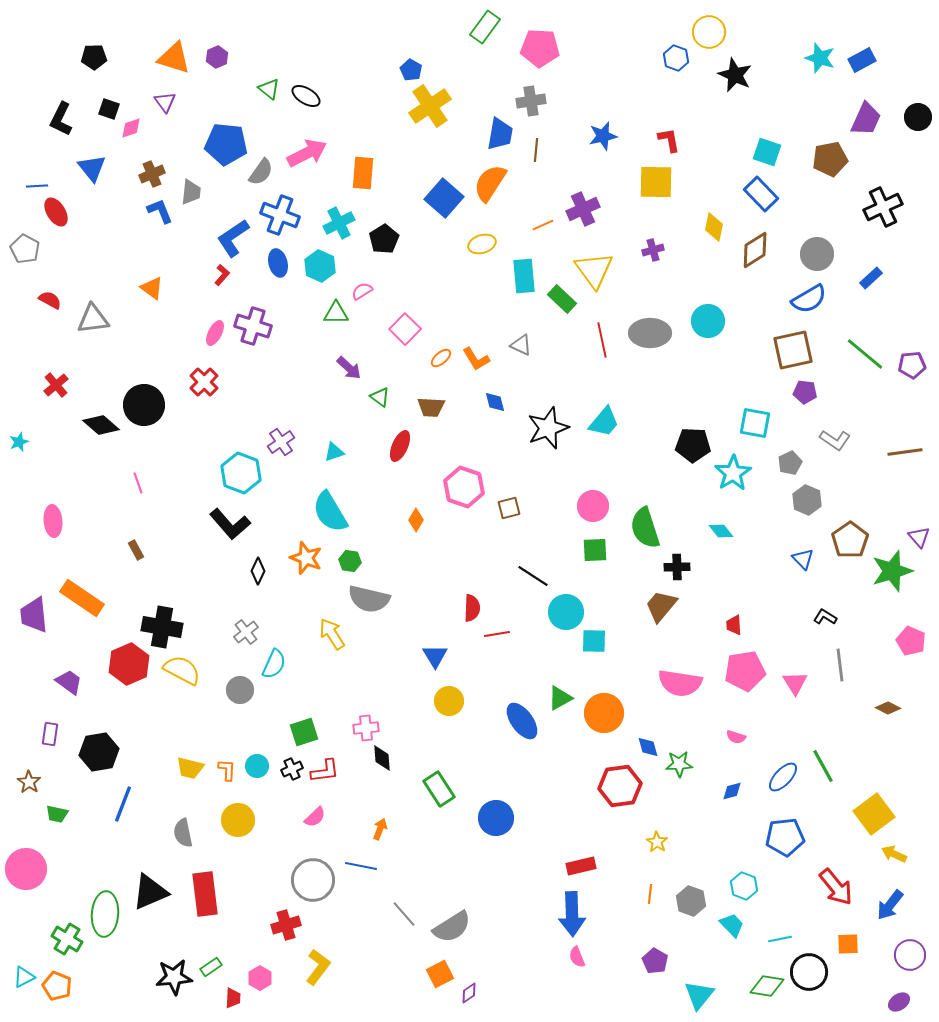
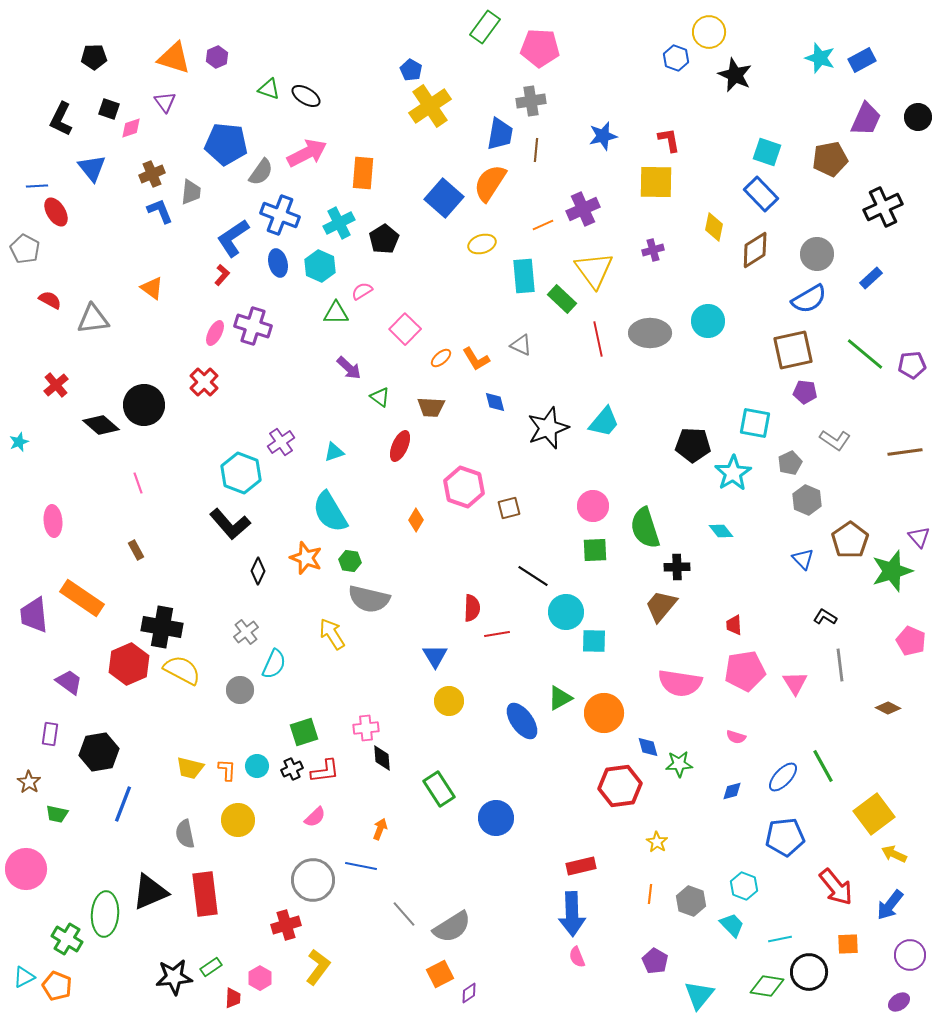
green triangle at (269, 89): rotated 20 degrees counterclockwise
red line at (602, 340): moved 4 px left, 1 px up
gray semicircle at (183, 833): moved 2 px right, 1 px down
